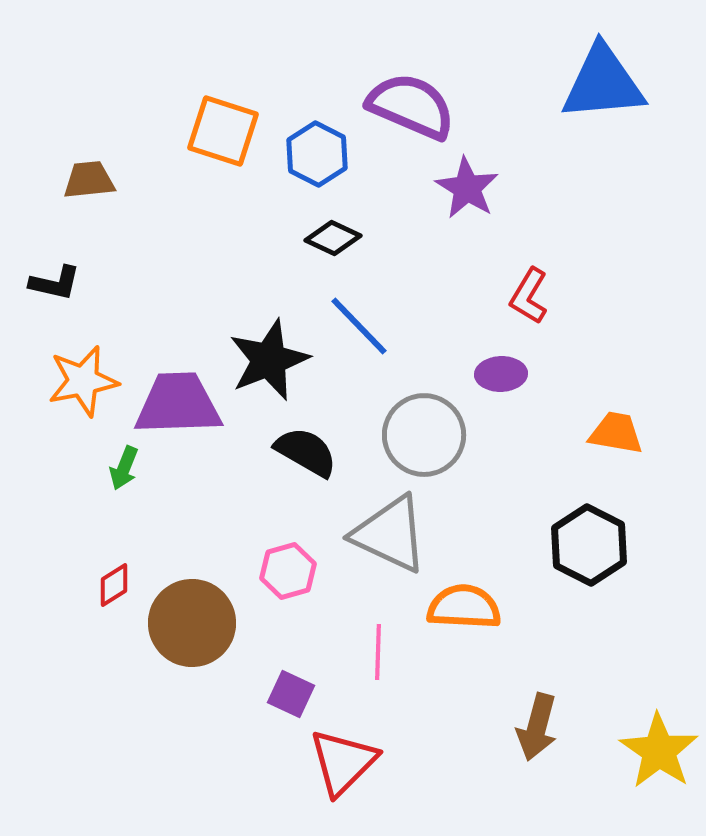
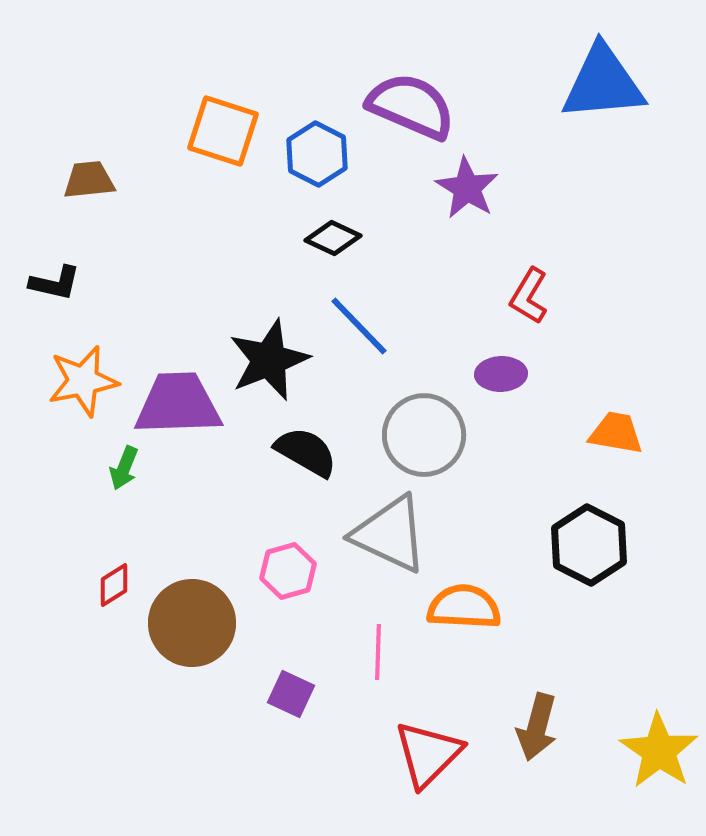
red triangle: moved 85 px right, 8 px up
